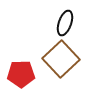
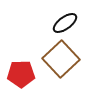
black ellipse: rotated 35 degrees clockwise
